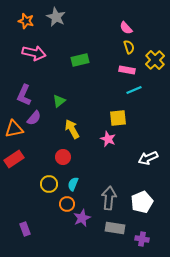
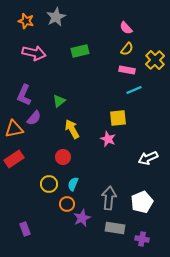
gray star: rotated 18 degrees clockwise
yellow semicircle: moved 2 px left, 2 px down; rotated 56 degrees clockwise
green rectangle: moved 9 px up
